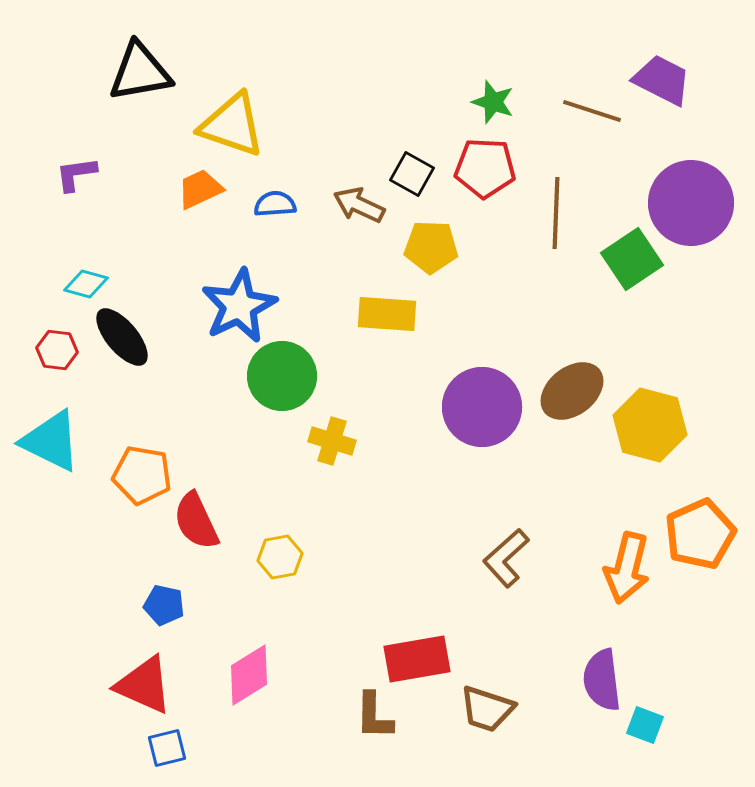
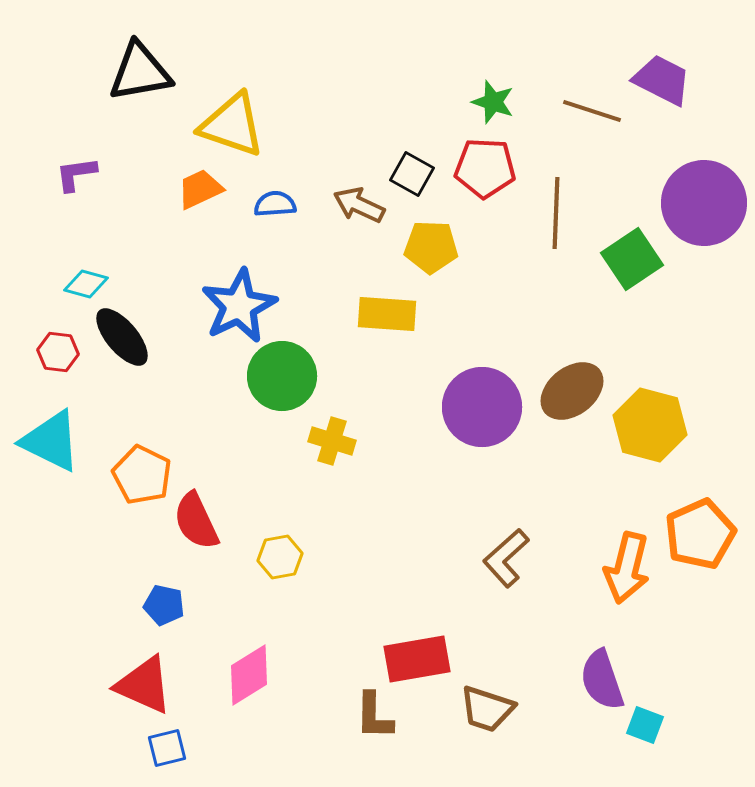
purple circle at (691, 203): moved 13 px right
red hexagon at (57, 350): moved 1 px right, 2 px down
orange pentagon at (142, 475): rotated 16 degrees clockwise
purple semicircle at (602, 680): rotated 12 degrees counterclockwise
